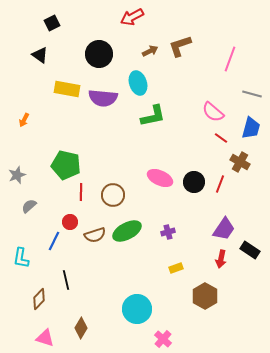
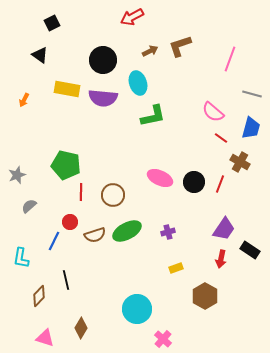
black circle at (99, 54): moved 4 px right, 6 px down
orange arrow at (24, 120): moved 20 px up
brown diamond at (39, 299): moved 3 px up
